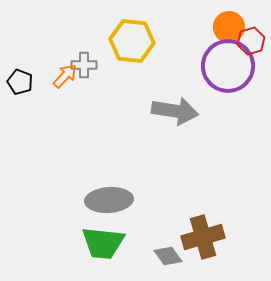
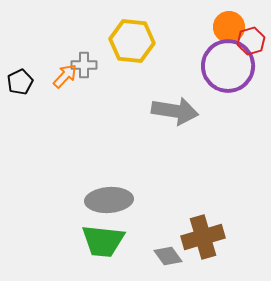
black pentagon: rotated 25 degrees clockwise
green trapezoid: moved 2 px up
